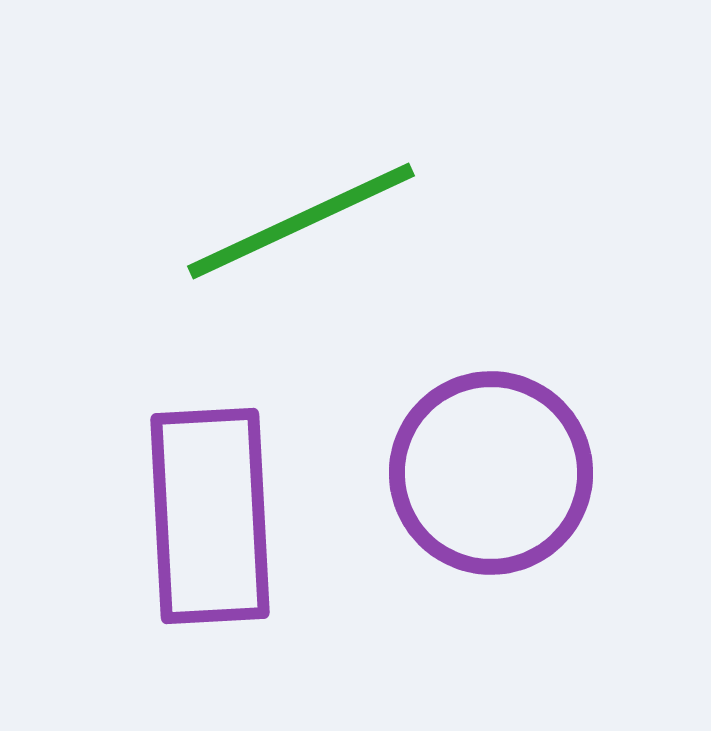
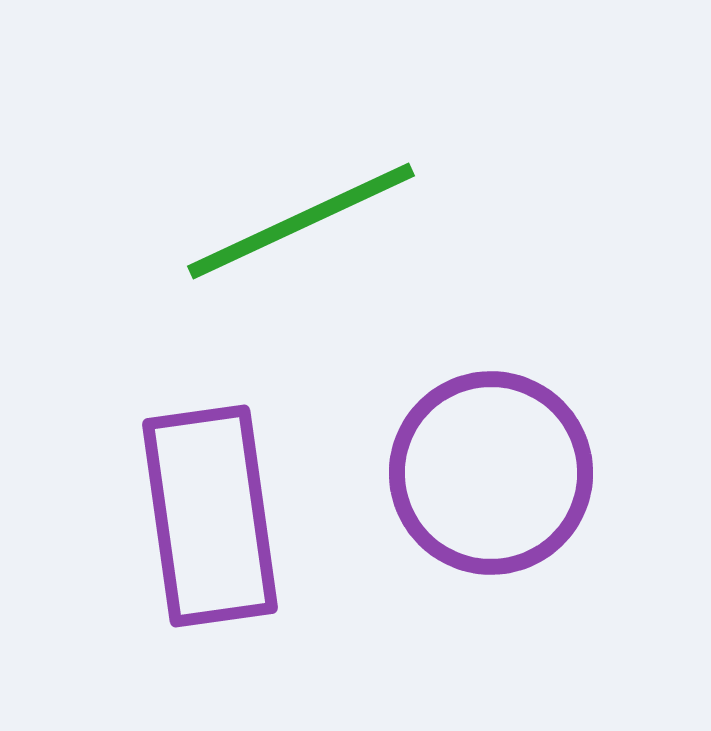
purple rectangle: rotated 5 degrees counterclockwise
